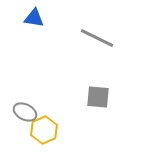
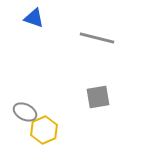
blue triangle: rotated 10 degrees clockwise
gray line: rotated 12 degrees counterclockwise
gray square: rotated 15 degrees counterclockwise
